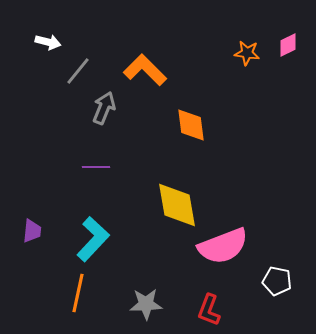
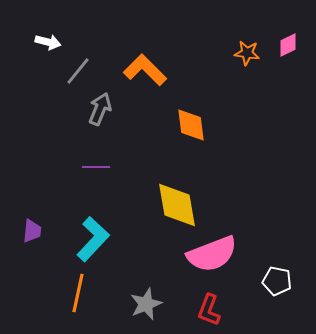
gray arrow: moved 4 px left, 1 px down
pink semicircle: moved 11 px left, 8 px down
gray star: rotated 20 degrees counterclockwise
